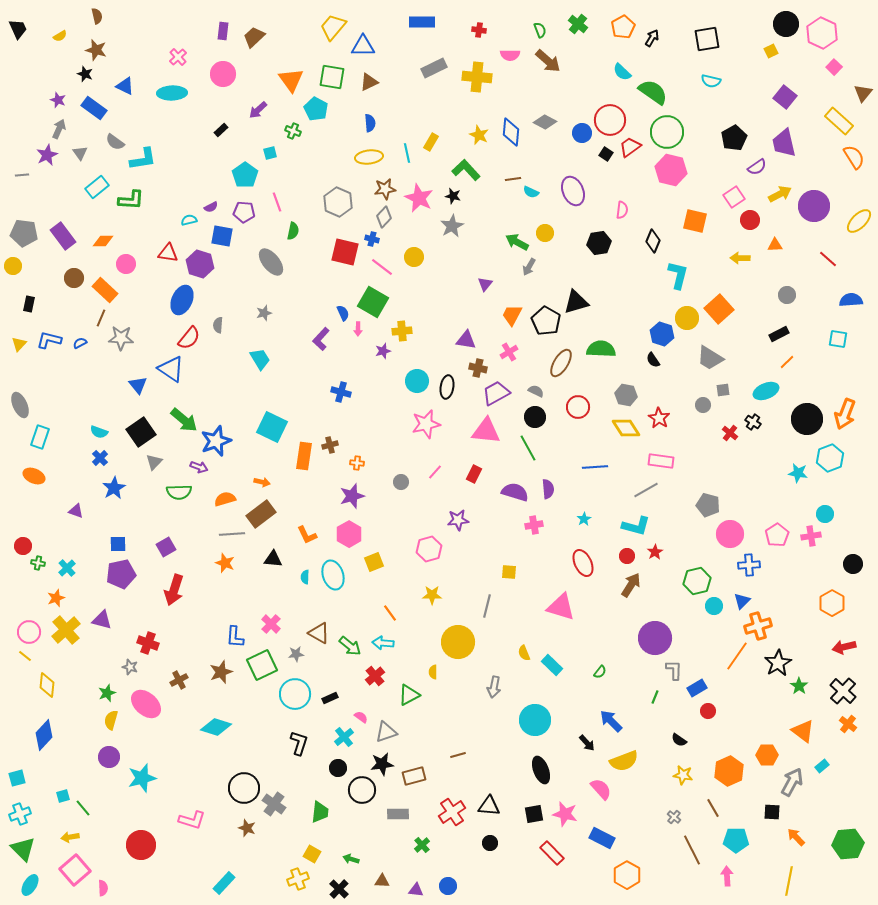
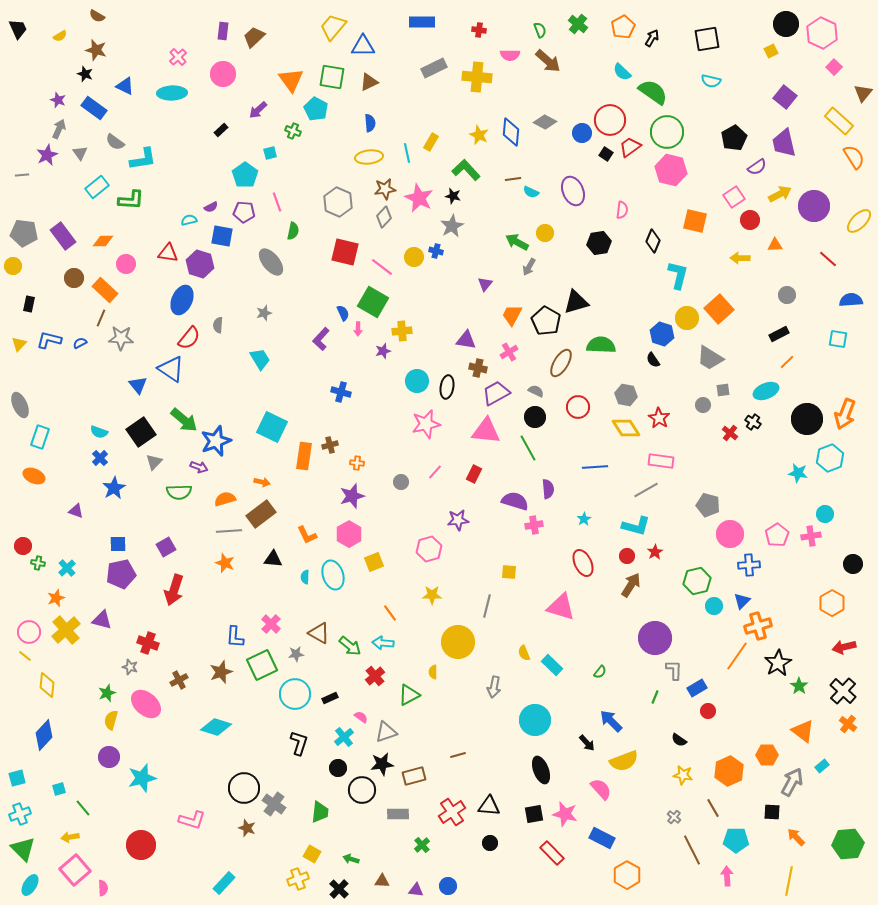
brown semicircle at (97, 16): rotated 133 degrees clockwise
blue cross at (372, 239): moved 64 px right, 12 px down
green semicircle at (601, 349): moved 4 px up
purple semicircle at (515, 492): moved 9 px down
gray line at (232, 534): moved 3 px left, 3 px up
cyan square at (63, 796): moved 4 px left, 7 px up
